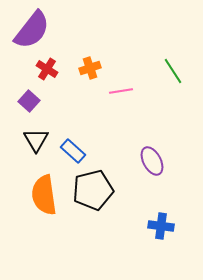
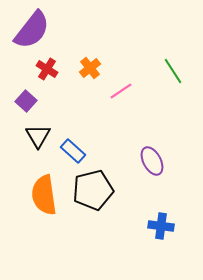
orange cross: rotated 20 degrees counterclockwise
pink line: rotated 25 degrees counterclockwise
purple square: moved 3 px left
black triangle: moved 2 px right, 4 px up
